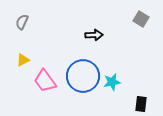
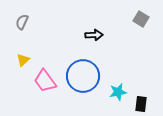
yellow triangle: rotated 16 degrees counterclockwise
cyan star: moved 6 px right, 10 px down
